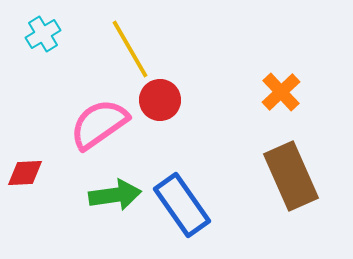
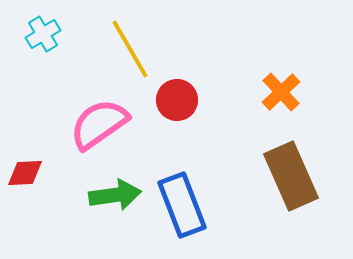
red circle: moved 17 px right
blue rectangle: rotated 14 degrees clockwise
